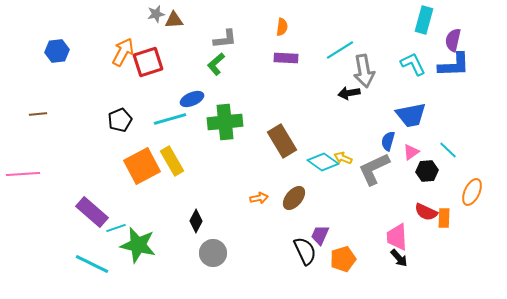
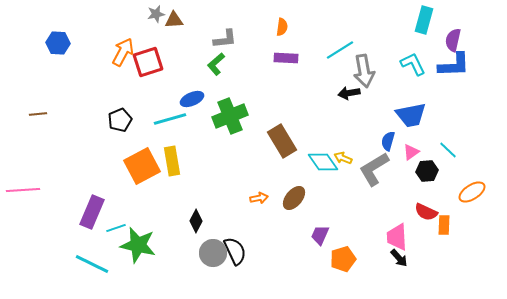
blue hexagon at (57, 51): moved 1 px right, 8 px up; rotated 10 degrees clockwise
green cross at (225, 122): moved 5 px right, 6 px up; rotated 16 degrees counterclockwise
yellow rectangle at (172, 161): rotated 20 degrees clockwise
cyan diamond at (323, 162): rotated 20 degrees clockwise
gray L-shape at (374, 169): rotated 6 degrees counterclockwise
pink line at (23, 174): moved 16 px down
orange ellipse at (472, 192): rotated 32 degrees clockwise
purple rectangle at (92, 212): rotated 72 degrees clockwise
orange rectangle at (444, 218): moved 7 px down
black semicircle at (305, 251): moved 70 px left
